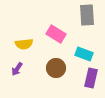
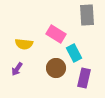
yellow semicircle: rotated 12 degrees clockwise
cyan rectangle: moved 10 px left, 1 px up; rotated 42 degrees clockwise
purple rectangle: moved 7 px left
